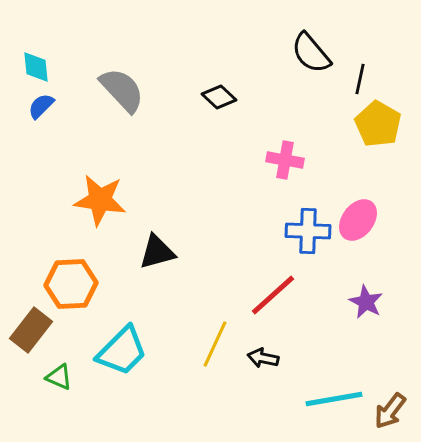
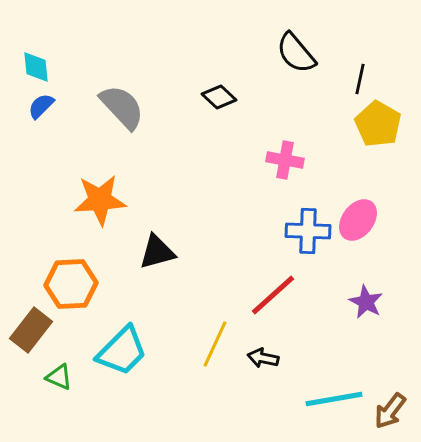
black semicircle: moved 15 px left
gray semicircle: moved 17 px down
orange star: rotated 12 degrees counterclockwise
